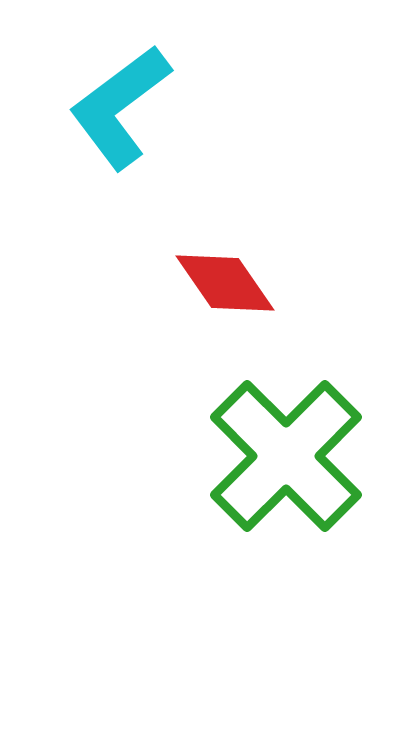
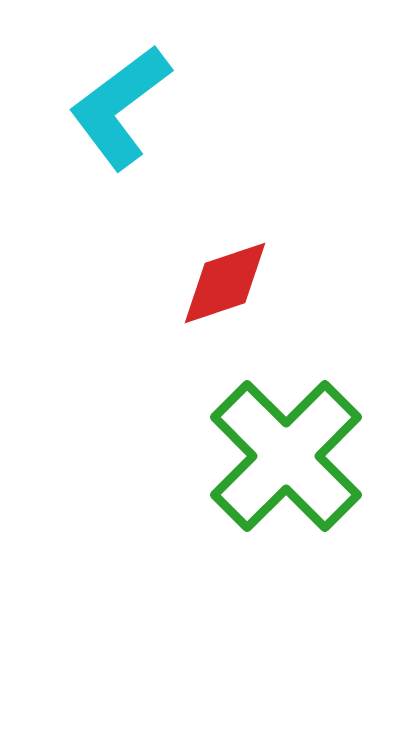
red diamond: rotated 74 degrees counterclockwise
